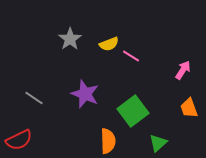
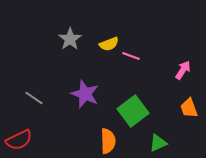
pink line: rotated 12 degrees counterclockwise
green triangle: rotated 18 degrees clockwise
